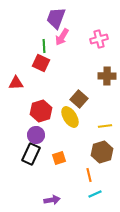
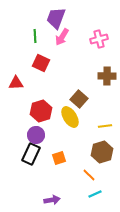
green line: moved 9 px left, 10 px up
orange line: rotated 32 degrees counterclockwise
